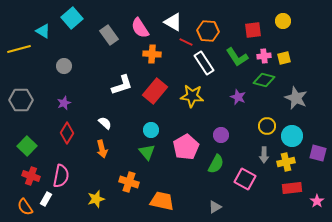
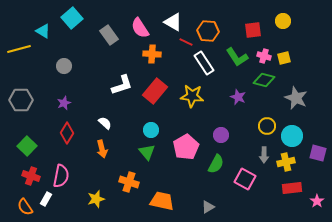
pink cross at (264, 56): rotated 24 degrees clockwise
gray triangle at (215, 207): moved 7 px left
